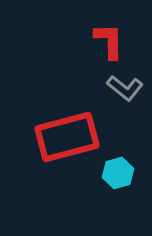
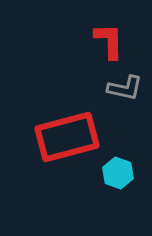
gray L-shape: rotated 27 degrees counterclockwise
cyan hexagon: rotated 24 degrees counterclockwise
